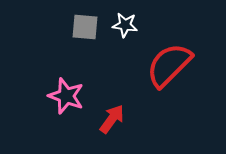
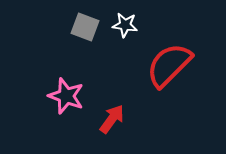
gray square: rotated 16 degrees clockwise
